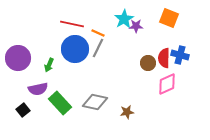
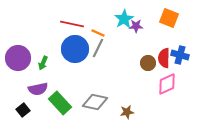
green arrow: moved 6 px left, 2 px up
